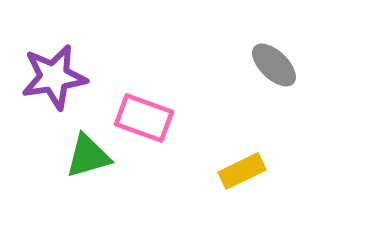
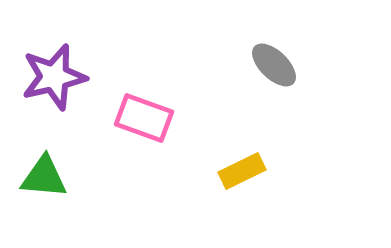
purple star: rotated 4 degrees counterclockwise
green triangle: moved 44 px left, 21 px down; rotated 21 degrees clockwise
